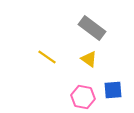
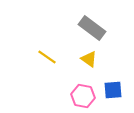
pink hexagon: moved 1 px up
